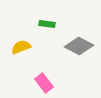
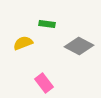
yellow semicircle: moved 2 px right, 4 px up
